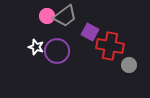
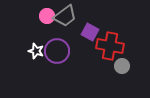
white star: moved 4 px down
gray circle: moved 7 px left, 1 px down
